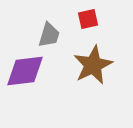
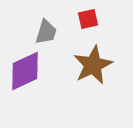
gray trapezoid: moved 3 px left, 3 px up
purple diamond: rotated 18 degrees counterclockwise
